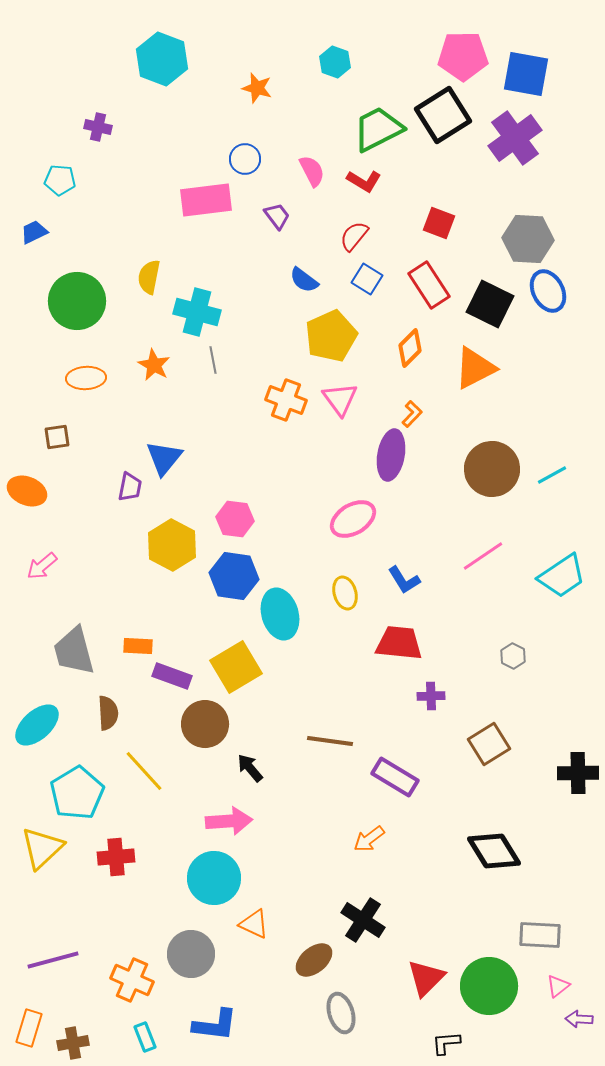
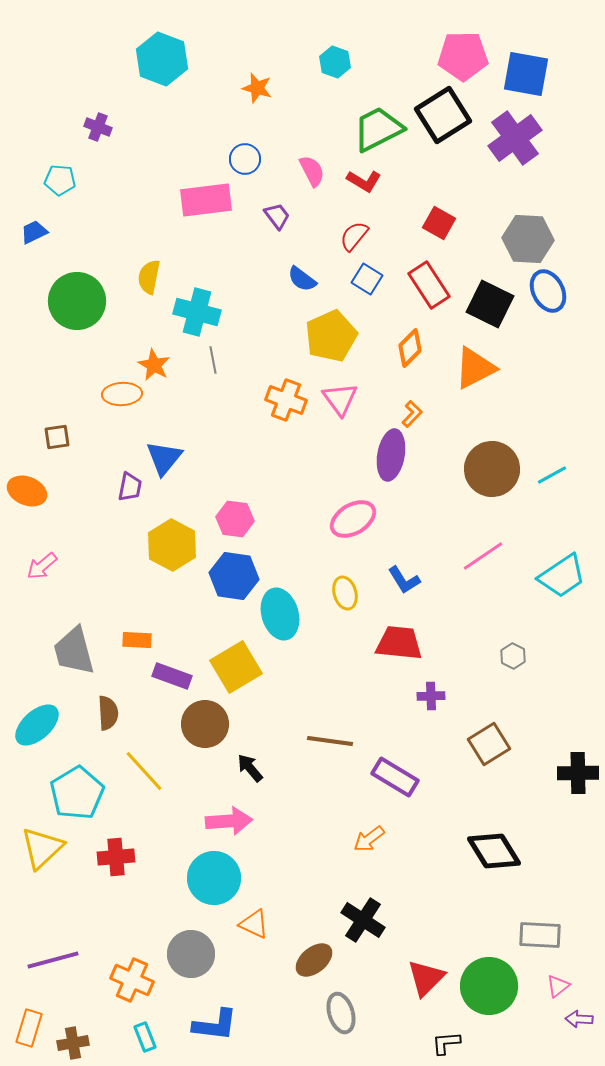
purple cross at (98, 127): rotated 8 degrees clockwise
red square at (439, 223): rotated 8 degrees clockwise
blue semicircle at (304, 280): moved 2 px left, 1 px up
orange ellipse at (86, 378): moved 36 px right, 16 px down
orange rectangle at (138, 646): moved 1 px left, 6 px up
